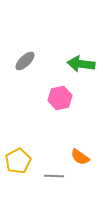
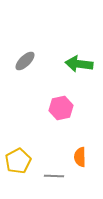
green arrow: moved 2 px left
pink hexagon: moved 1 px right, 10 px down
orange semicircle: rotated 54 degrees clockwise
